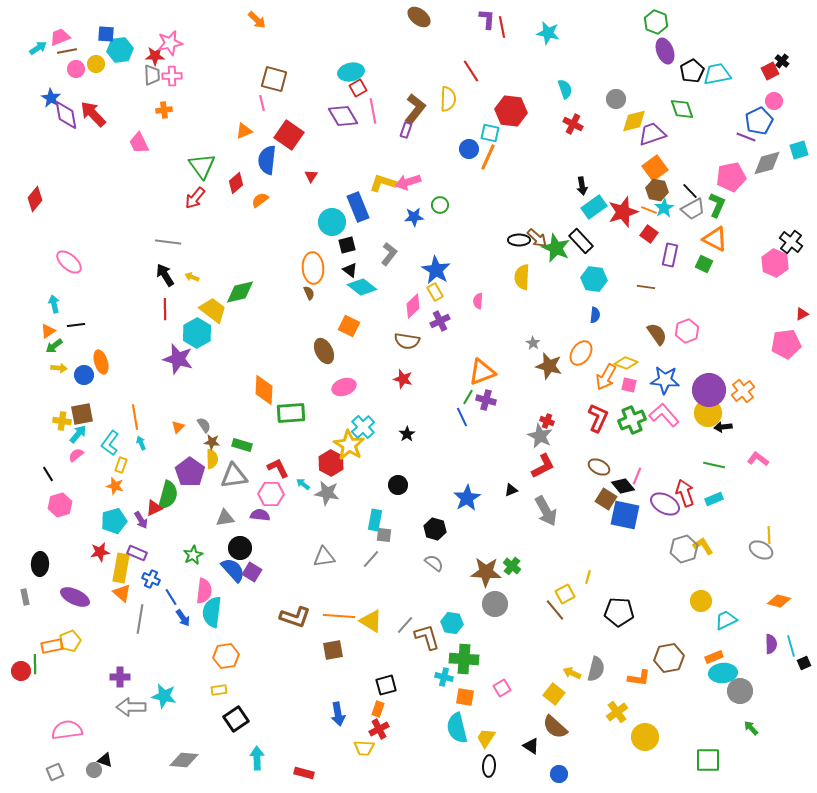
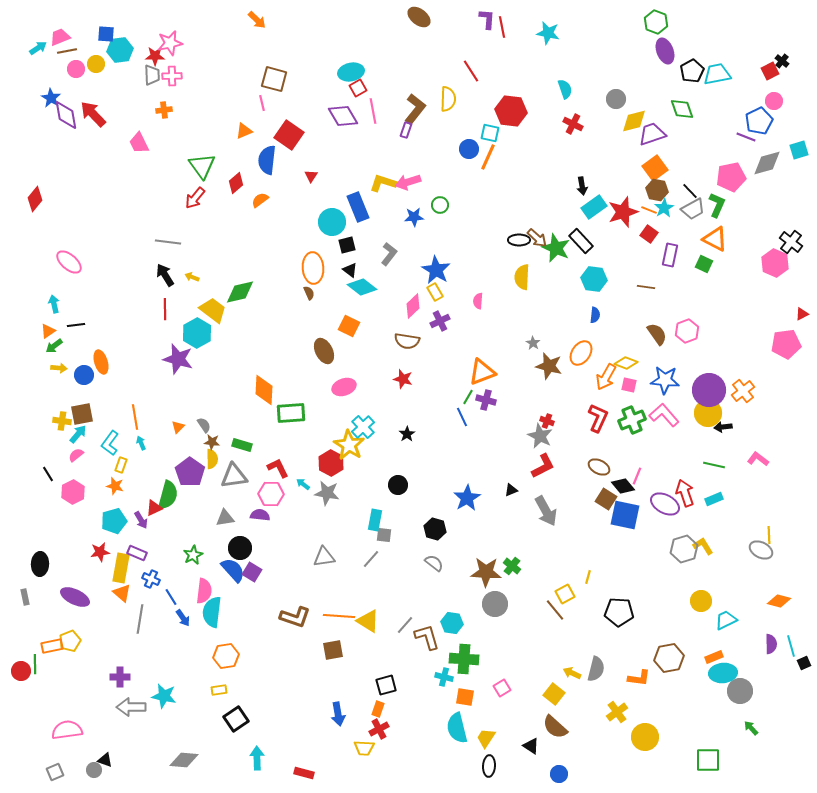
pink hexagon at (60, 505): moved 13 px right, 13 px up; rotated 10 degrees counterclockwise
yellow triangle at (371, 621): moved 3 px left
